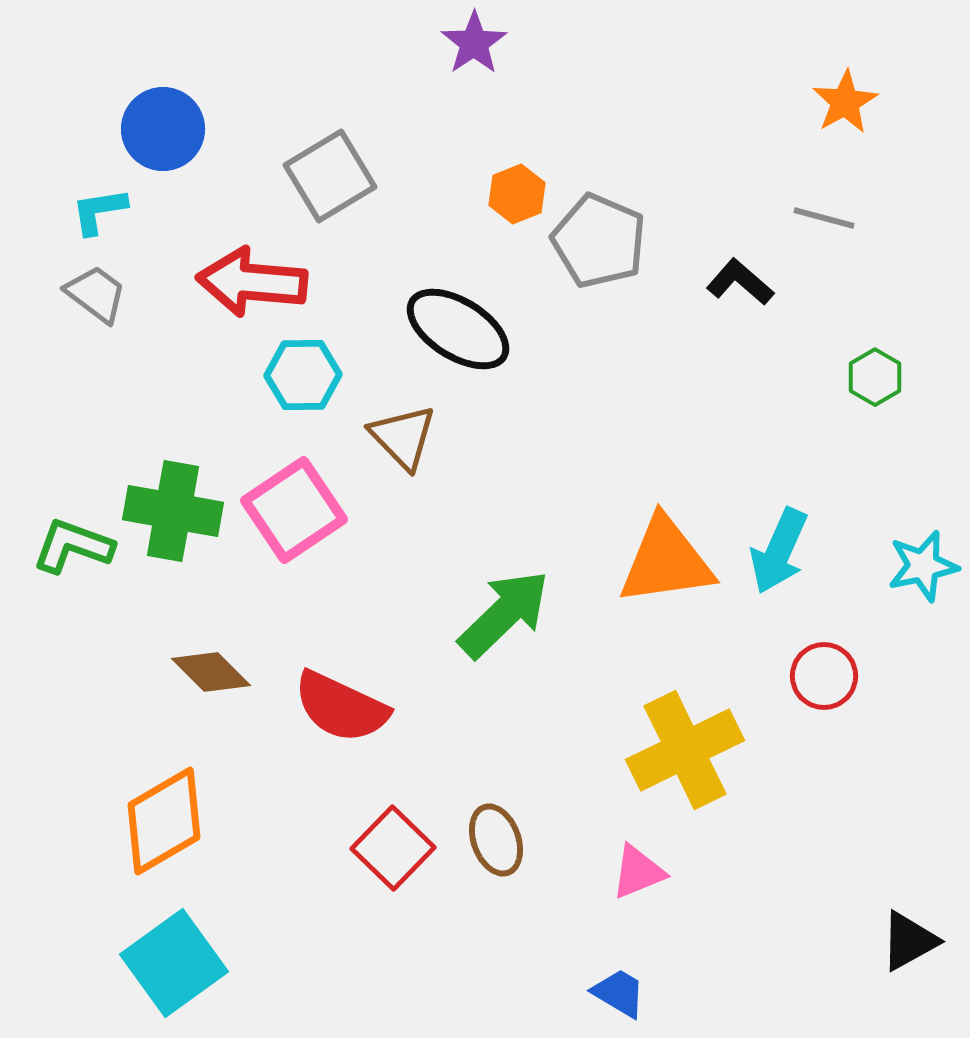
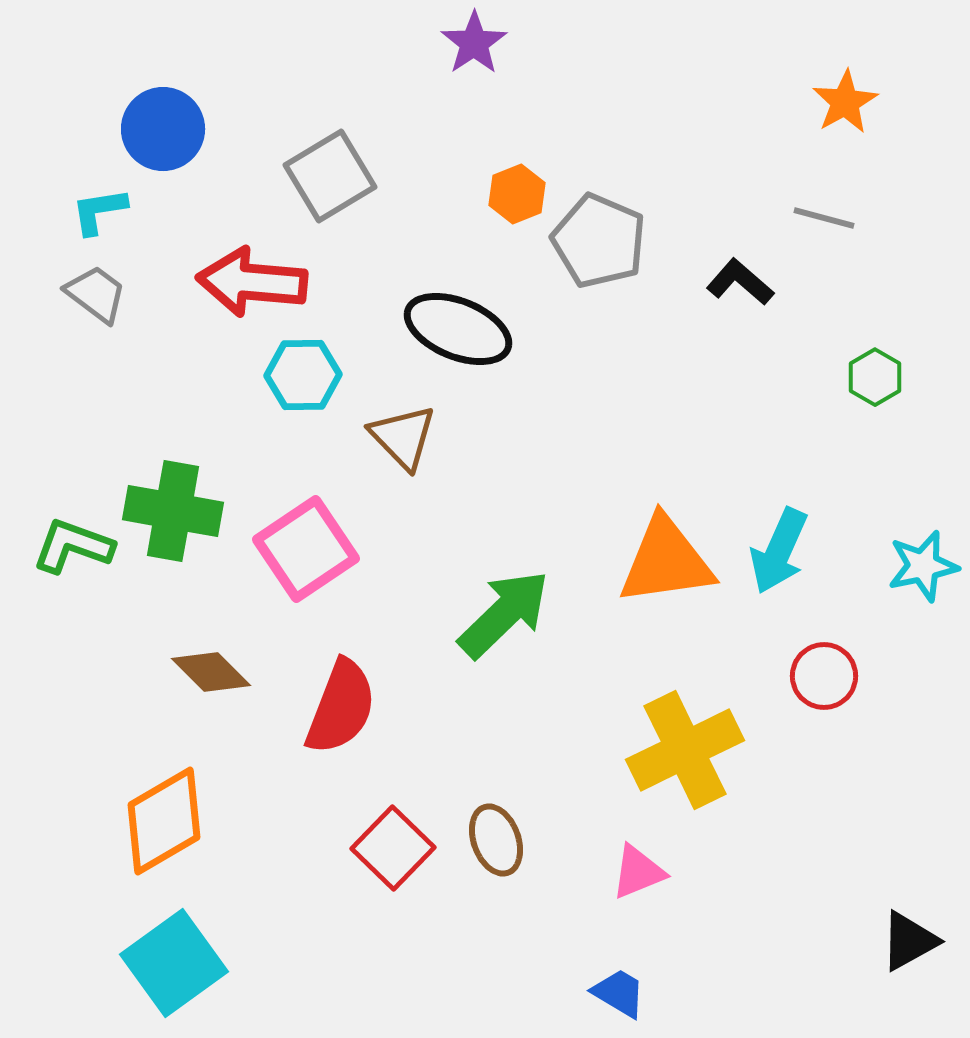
black ellipse: rotated 10 degrees counterclockwise
pink square: moved 12 px right, 39 px down
red semicircle: rotated 94 degrees counterclockwise
